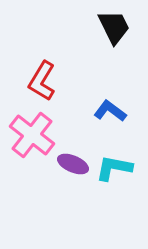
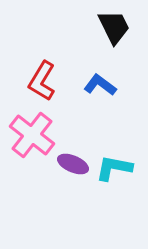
blue L-shape: moved 10 px left, 26 px up
